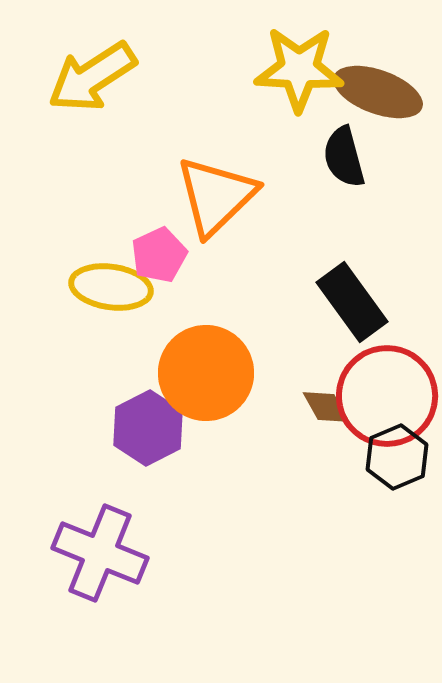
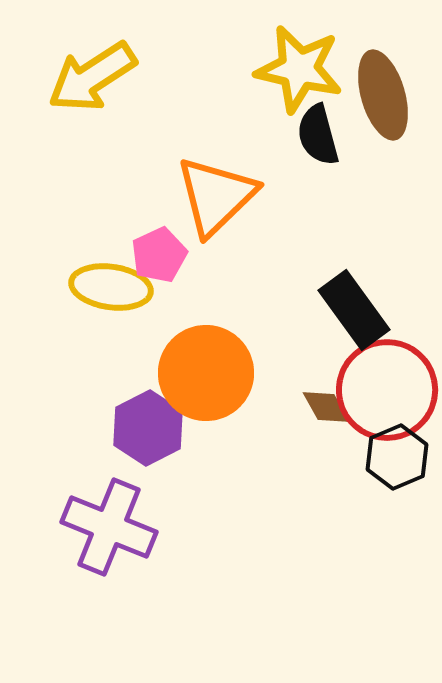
yellow star: rotated 10 degrees clockwise
brown ellipse: moved 5 px right, 3 px down; rotated 54 degrees clockwise
black semicircle: moved 26 px left, 22 px up
black rectangle: moved 2 px right, 8 px down
red circle: moved 6 px up
purple cross: moved 9 px right, 26 px up
